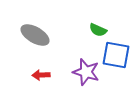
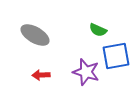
blue square: moved 1 px down; rotated 20 degrees counterclockwise
